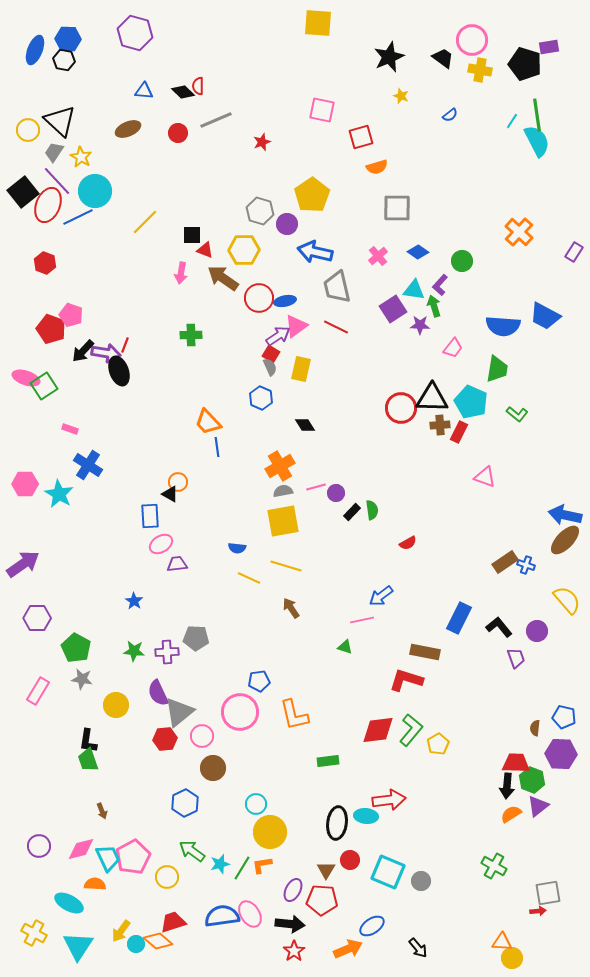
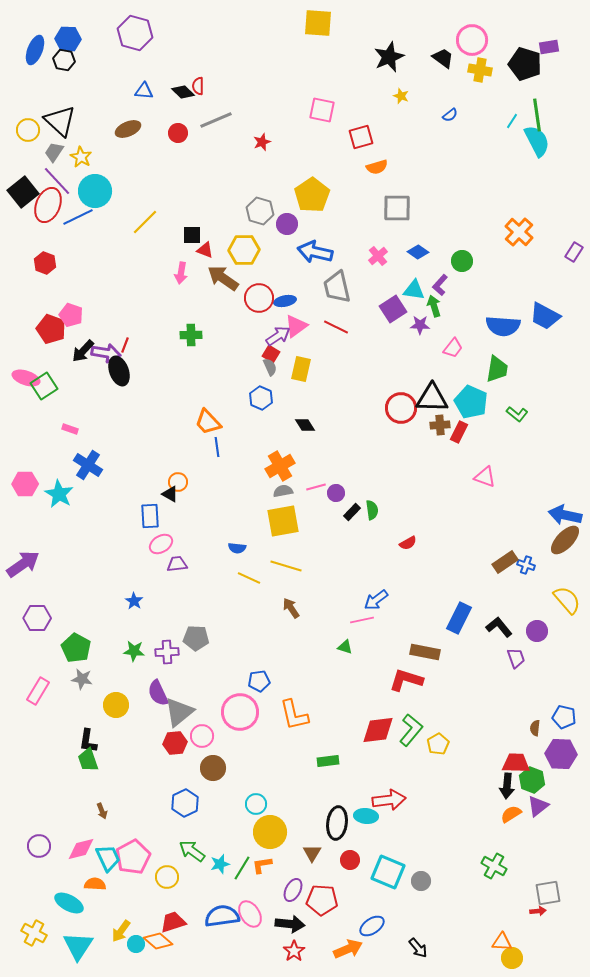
blue arrow at (381, 596): moved 5 px left, 4 px down
red hexagon at (165, 739): moved 10 px right, 4 px down
brown triangle at (326, 870): moved 14 px left, 17 px up
